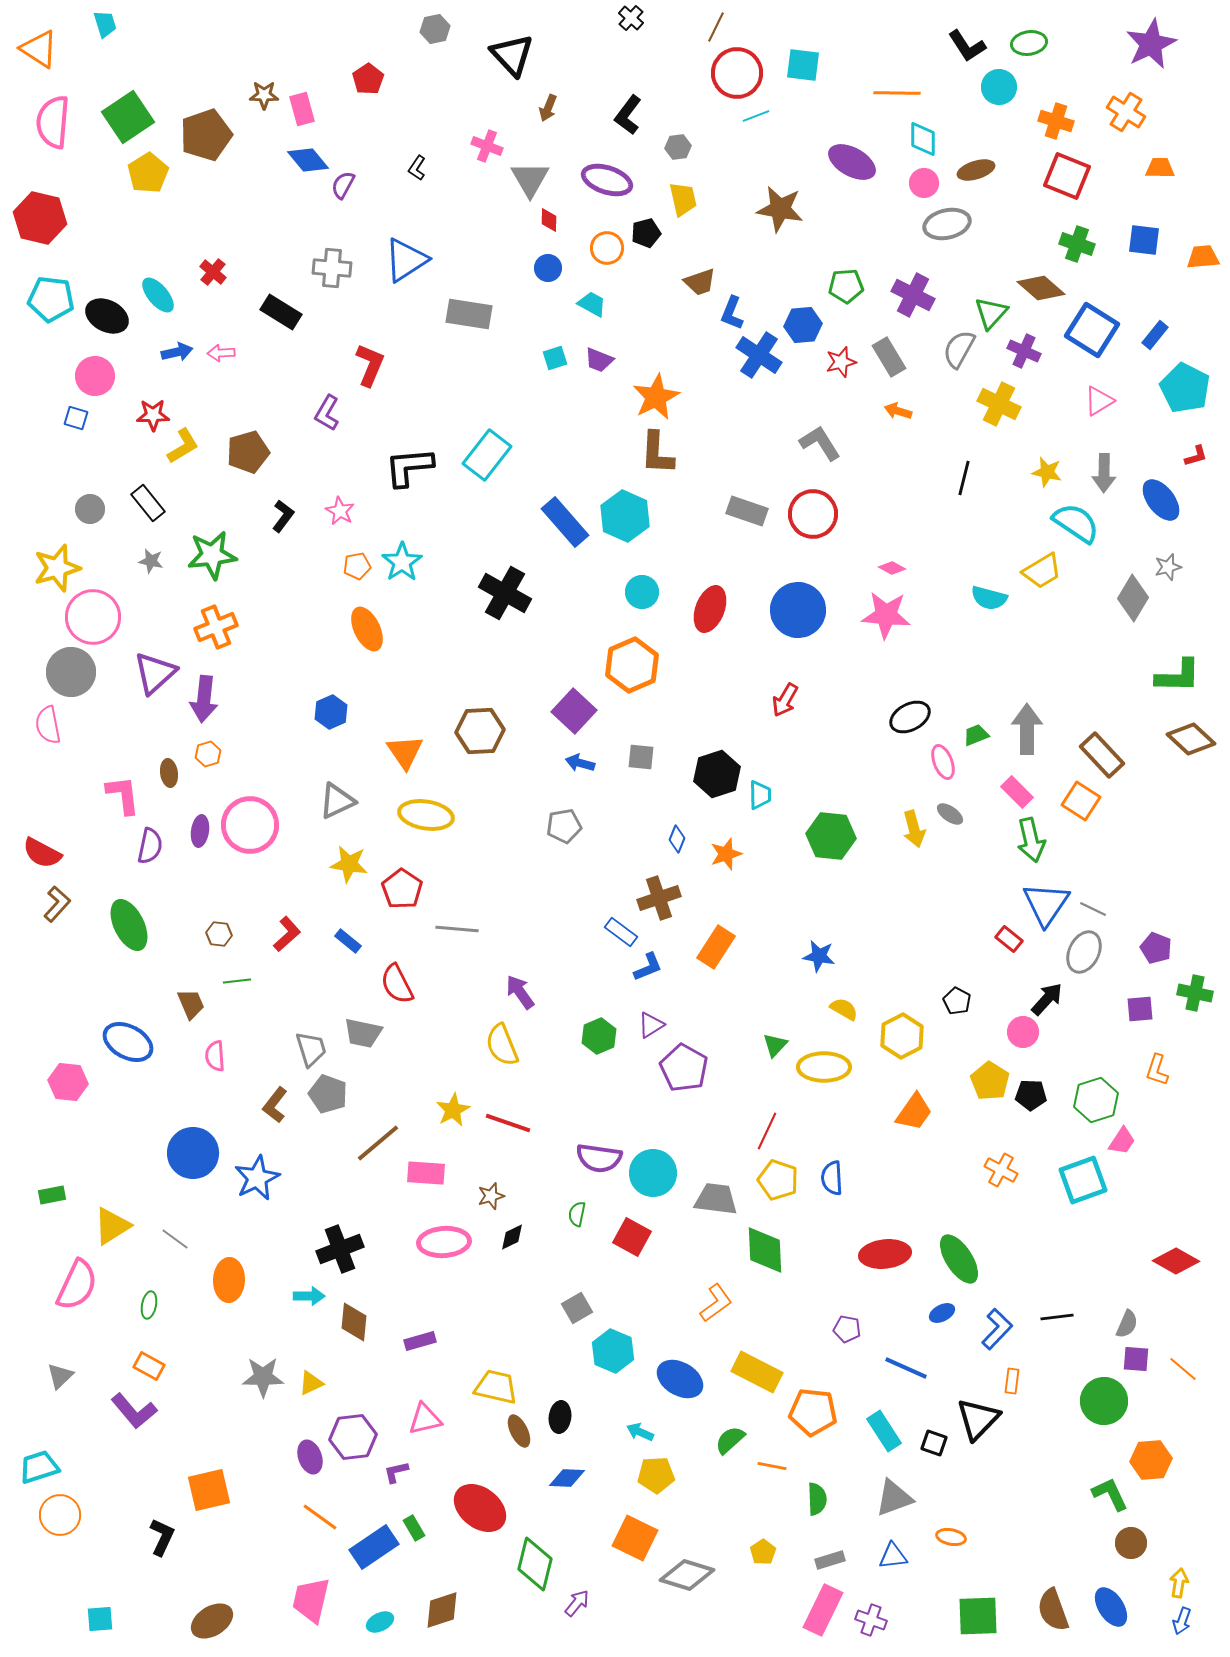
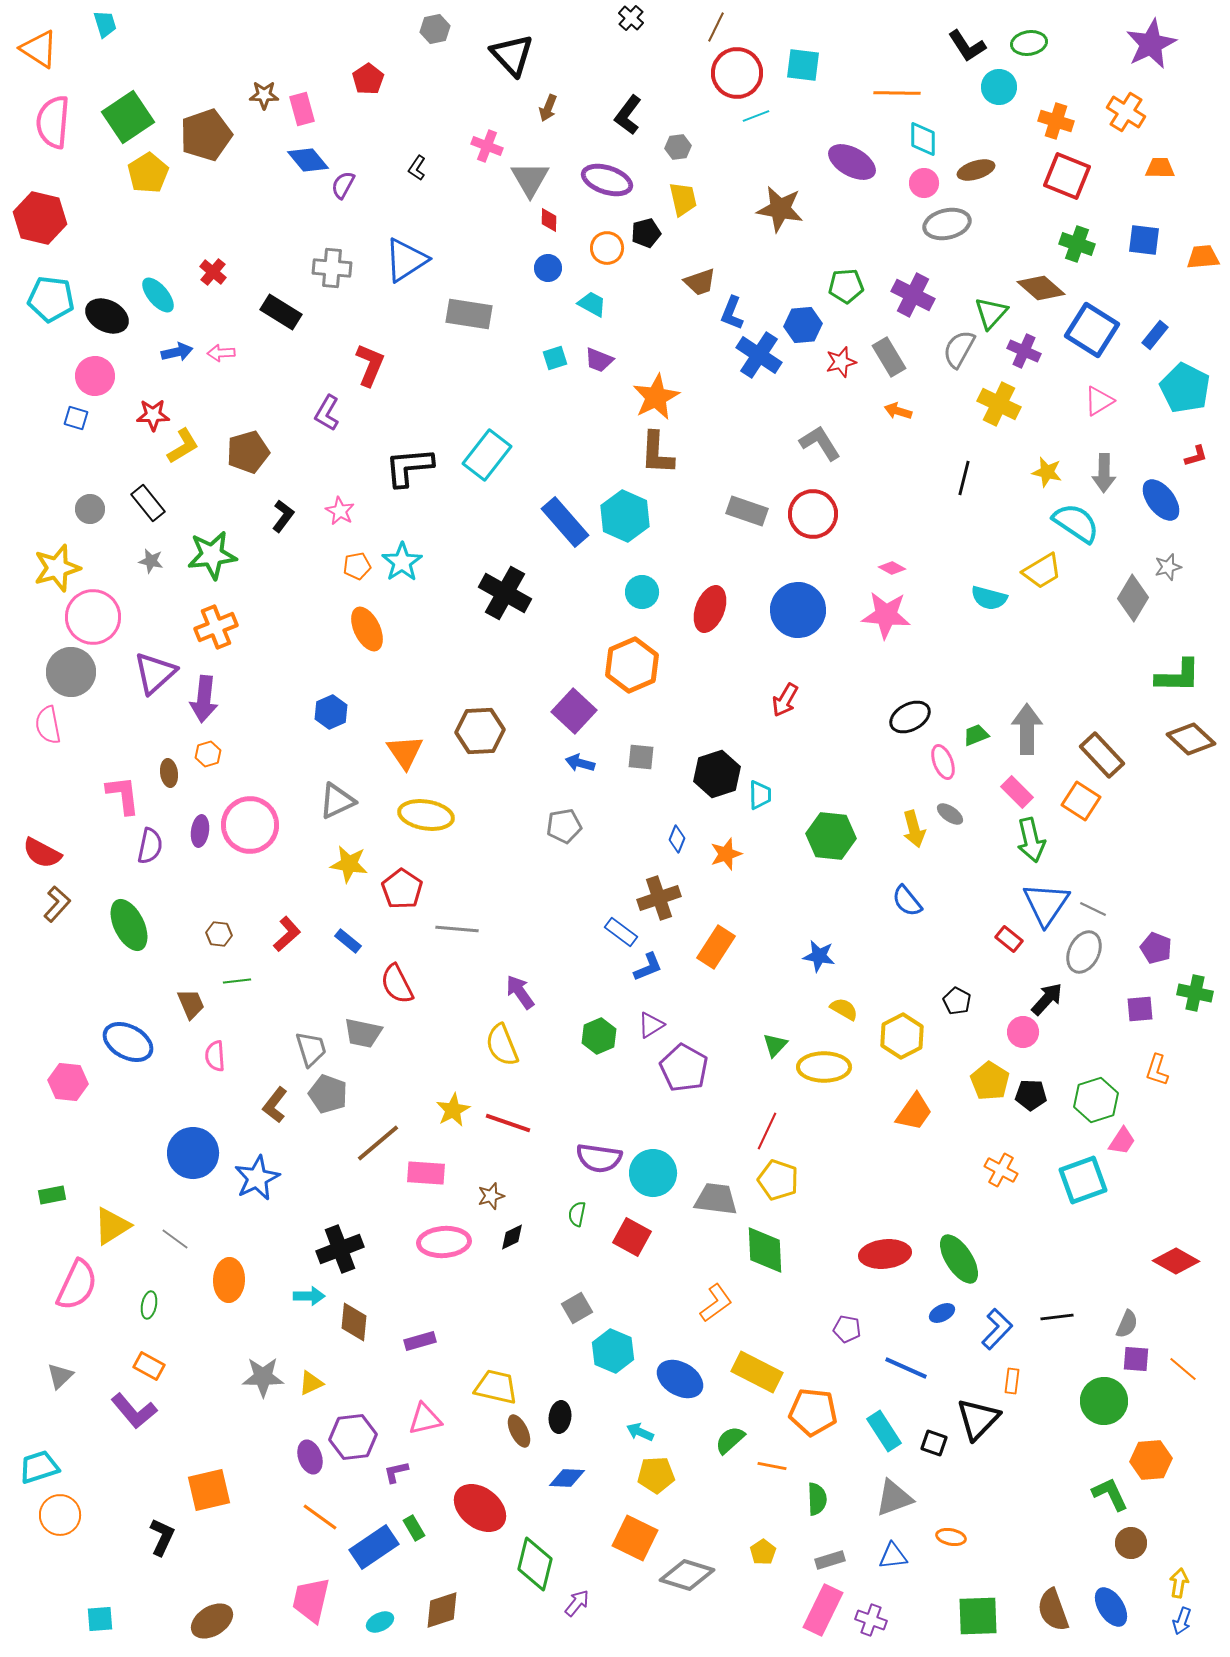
blue semicircle at (832, 1178): moved 75 px right, 277 px up; rotated 36 degrees counterclockwise
